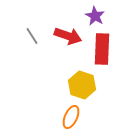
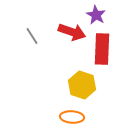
purple star: moved 1 px right, 1 px up
red arrow: moved 4 px right, 4 px up
orange ellipse: moved 1 px right; rotated 70 degrees clockwise
